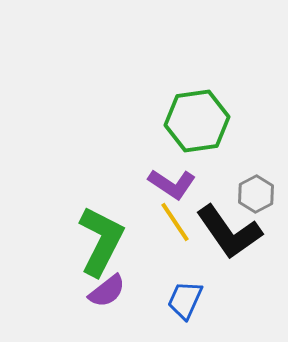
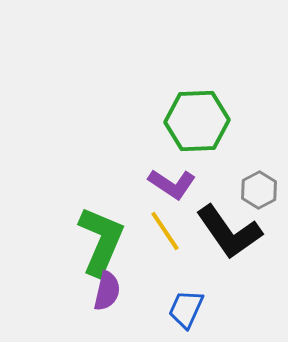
green hexagon: rotated 6 degrees clockwise
gray hexagon: moved 3 px right, 4 px up
yellow line: moved 10 px left, 9 px down
green L-shape: rotated 4 degrees counterclockwise
purple semicircle: rotated 39 degrees counterclockwise
blue trapezoid: moved 1 px right, 9 px down
